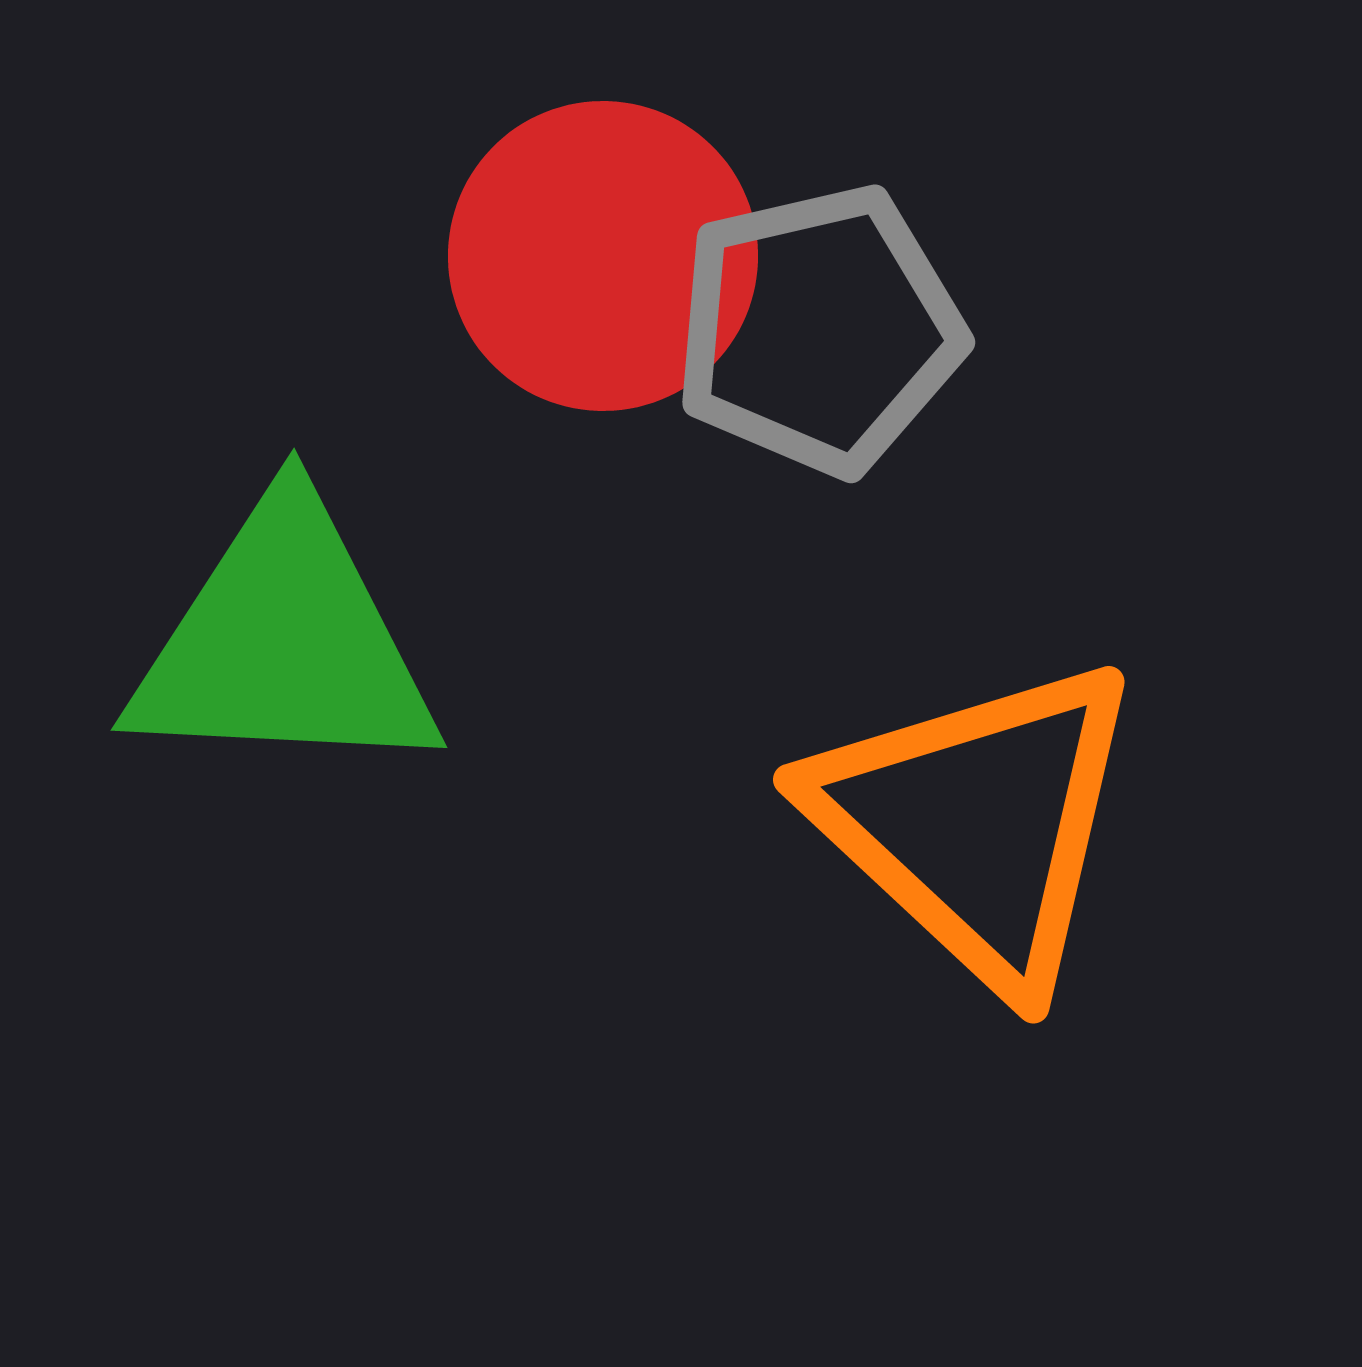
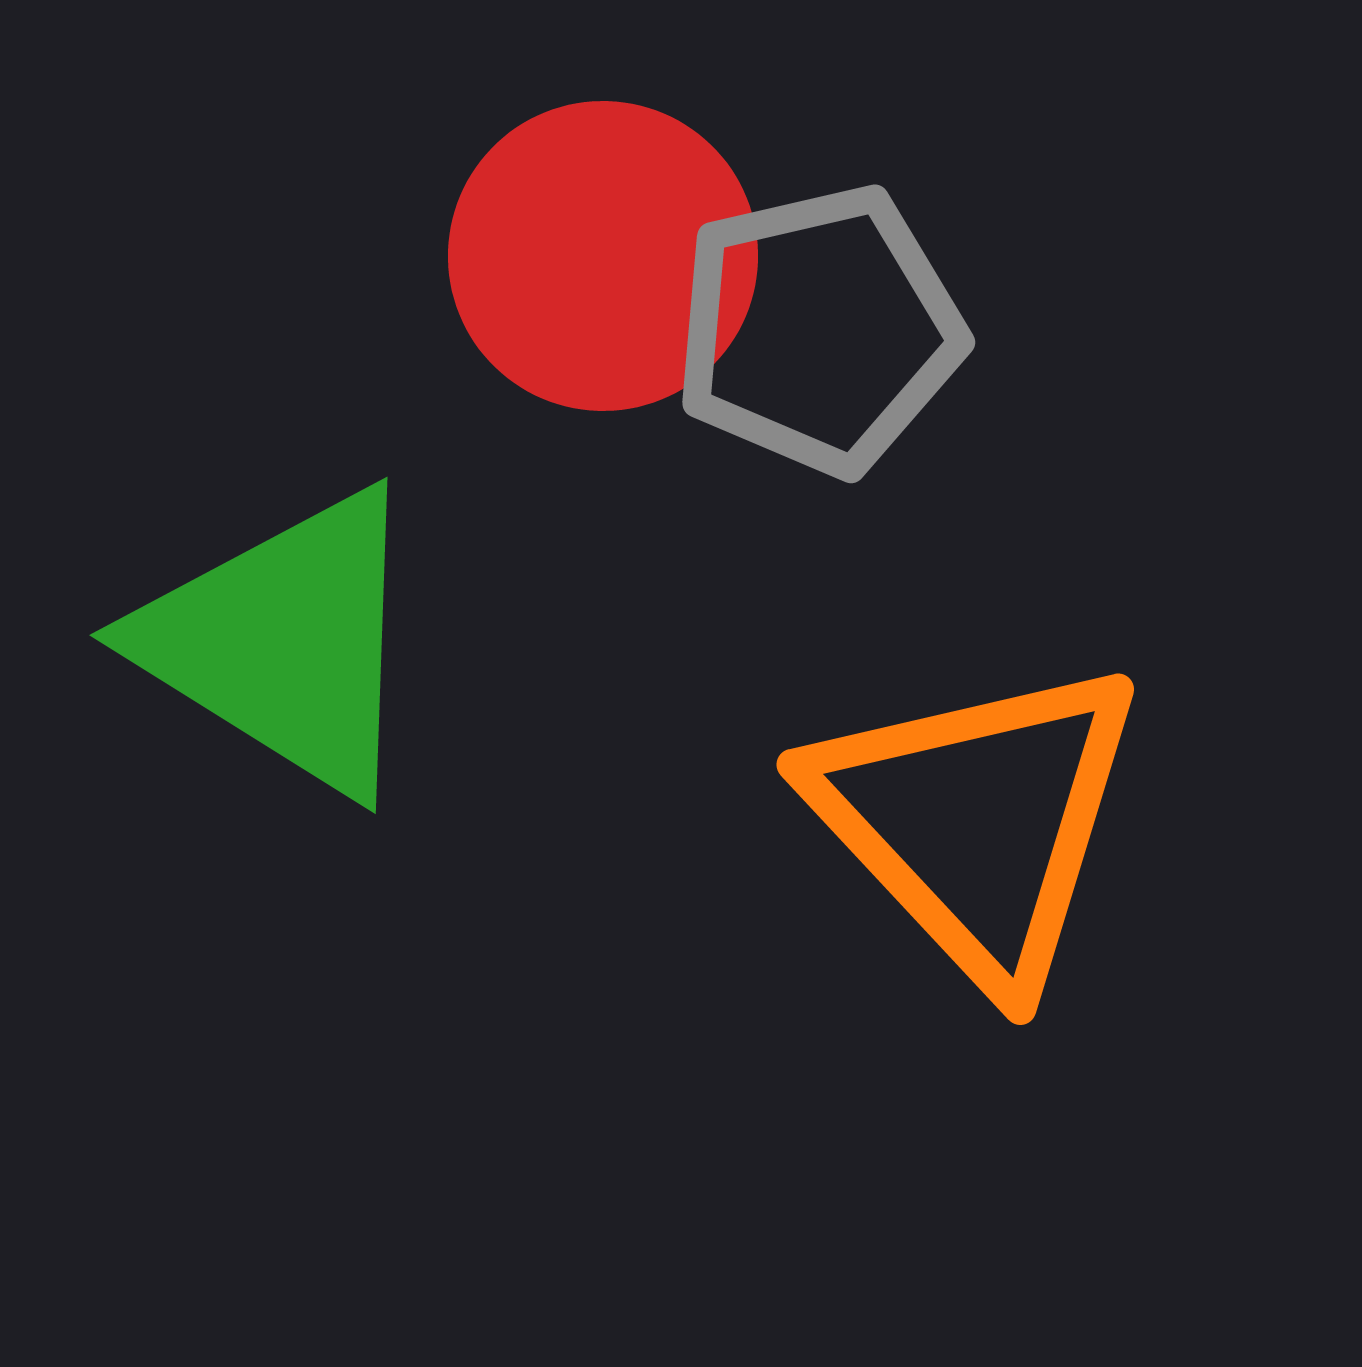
green triangle: rotated 29 degrees clockwise
orange triangle: moved 2 px up; rotated 4 degrees clockwise
